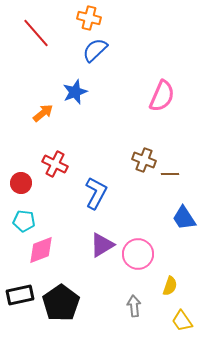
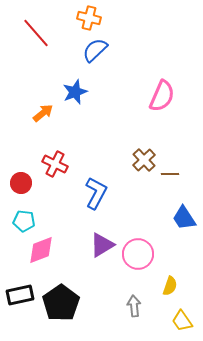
brown cross: rotated 25 degrees clockwise
